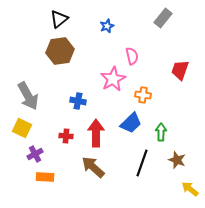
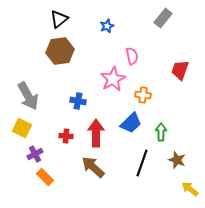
orange rectangle: rotated 42 degrees clockwise
